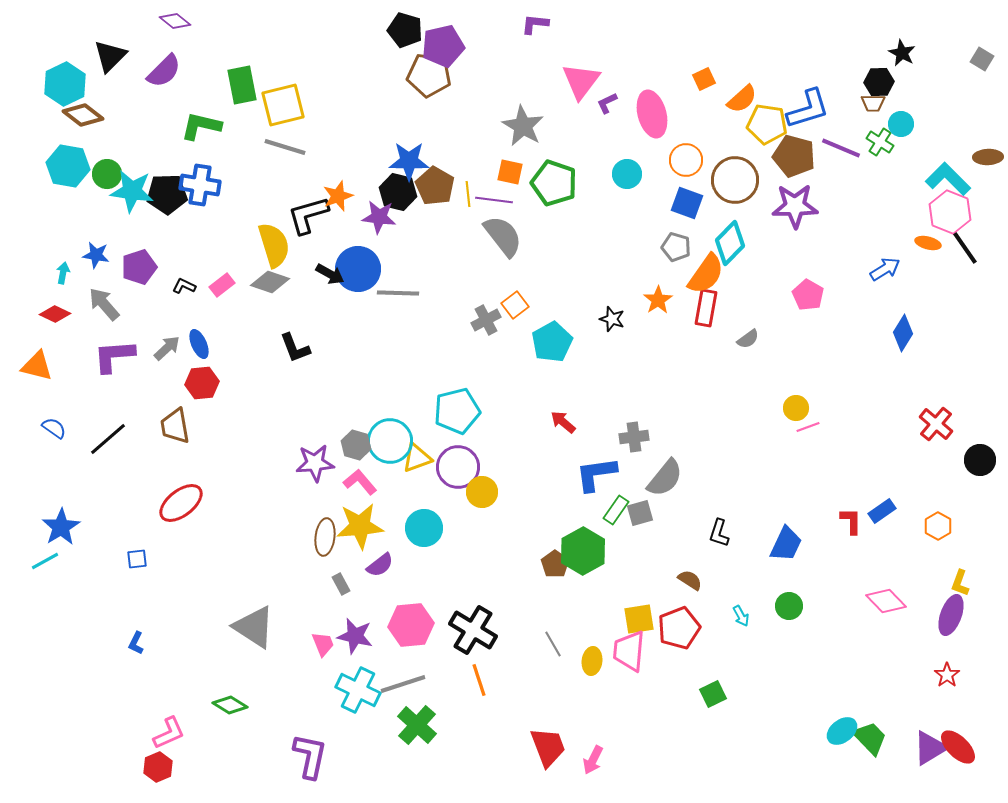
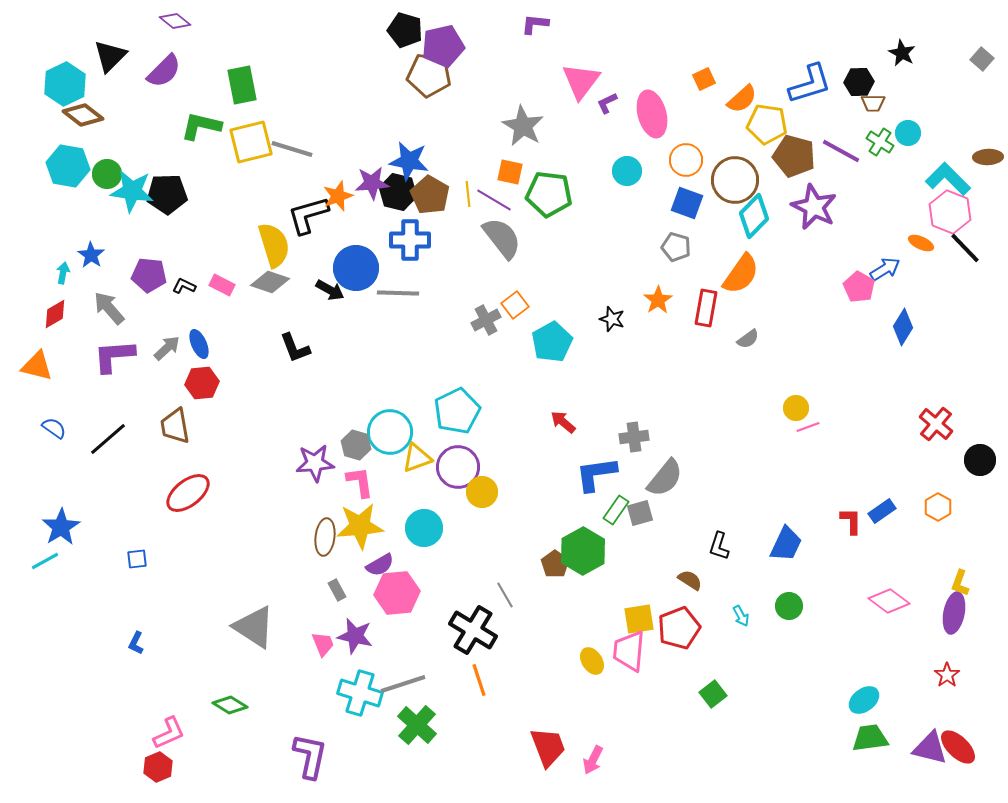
gray square at (982, 59): rotated 10 degrees clockwise
black hexagon at (879, 82): moved 20 px left
yellow square at (283, 105): moved 32 px left, 37 px down
blue L-shape at (808, 109): moved 2 px right, 25 px up
cyan circle at (901, 124): moved 7 px right, 9 px down
gray line at (285, 147): moved 7 px right, 2 px down
purple line at (841, 148): moved 3 px down; rotated 6 degrees clockwise
blue star at (409, 161): rotated 9 degrees clockwise
cyan circle at (627, 174): moved 3 px up
green pentagon at (554, 183): moved 5 px left, 11 px down; rotated 12 degrees counterclockwise
blue cross at (200, 185): moved 210 px right, 55 px down; rotated 9 degrees counterclockwise
brown pentagon at (435, 186): moved 5 px left, 9 px down
purple line at (494, 200): rotated 24 degrees clockwise
purple star at (795, 206): moved 19 px right, 1 px down; rotated 27 degrees clockwise
purple star at (379, 217): moved 7 px left, 34 px up; rotated 12 degrees counterclockwise
gray semicircle at (503, 236): moved 1 px left, 2 px down
cyan diamond at (730, 243): moved 24 px right, 27 px up
orange ellipse at (928, 243): moved 7 px left; rotated 10 degrees clockwise
black line at (965, 248): rotated 9 degrees counterclockwise
blue star at (96, 255): moved 5 px left; rotated 24 degrees clockwise
purple pentagon at (139, 267): moved 10 px right, 8 px down; rotated 24 degrees clockwise
blue circle at (358, 269): moved 2 px left, 1 px up
black arrow at (330, 274): moved 16 px down
orange semicircle at (706, 274): moved 35 px right
pink rectangle at (222, 285): rotated 65 degrees clockwise
pink pentagon at (808, 295): moved 51 px right, 8 px up
gray arrow at (104, 304): moved 5 px right, 4 px down
red diamond at (55, 314): rotated 56 degrees counterclockwise
blue diamond at (903, 333): moved 6 px up
cyan pentagon at (457, 411): rotated 12 degrees counterclockwise
cyan circle at (390, 441): moved 9 px up
pink L-shape at (360, 482): rotated 32 degrees clockwise
red ellipse at (181, 503): moved 7 px right, 10 px up
orange hexagon at (938, 526): moved 19 px up
black L-shape at (719, 533): moved 13 px down
purple semicircle at (380, 565): rotated 8 degrees clockwise
gray rectangle at (341, 584): moved 4 px left, 6 px down
pink diamond at (886, 601): moved 3 px right; rotated 9 degrees counterclockwise
purple ellipse at (951, 615): moved 3 px right, 2 px up; rotated 9 degrees counterclockwise
pink hexagon at (411, 625): moved 14 px left, 32 px up
gray line at (553, 644): moved 48 px left, 49 px up
yellow ellipse at (592, 661): rotated 40 degrees counterclockwise
cyan cross at (358, 690): moved 2 px right, 3 px down; rotated 9 degrees counterclockwise
green square at (713, 694): rotated 12 degrees counterclockwise
cyan ellipse at (842, 731): moved 22 px right, 31 px up
green trapezoid at (870, 738): rotated 54 degrees counterclockwise
purple triangle at (930, 748): rotated 45 degrees clockwise
